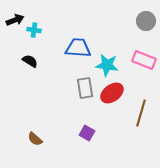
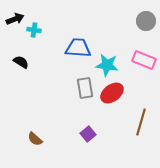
black arrow: moved 1 px up
black semicircle: moved 9 px left, 1 px down
brown line: moved 9 px down
purple square: moved 1 px right, 1 px down; rotated 21 degrees clockwise
